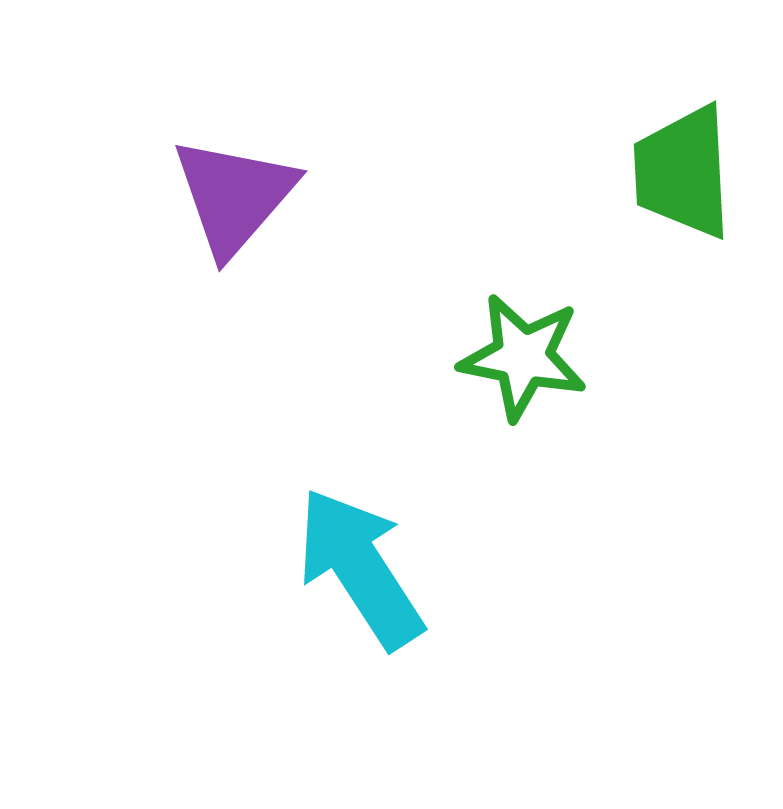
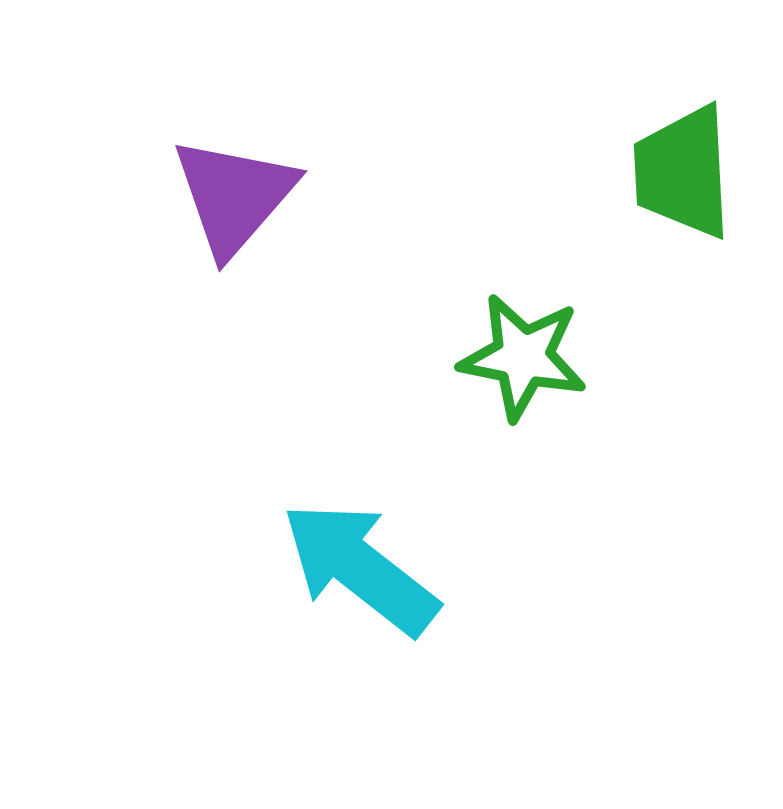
cyan arrow: rotated 19 degrees counterclockwise
